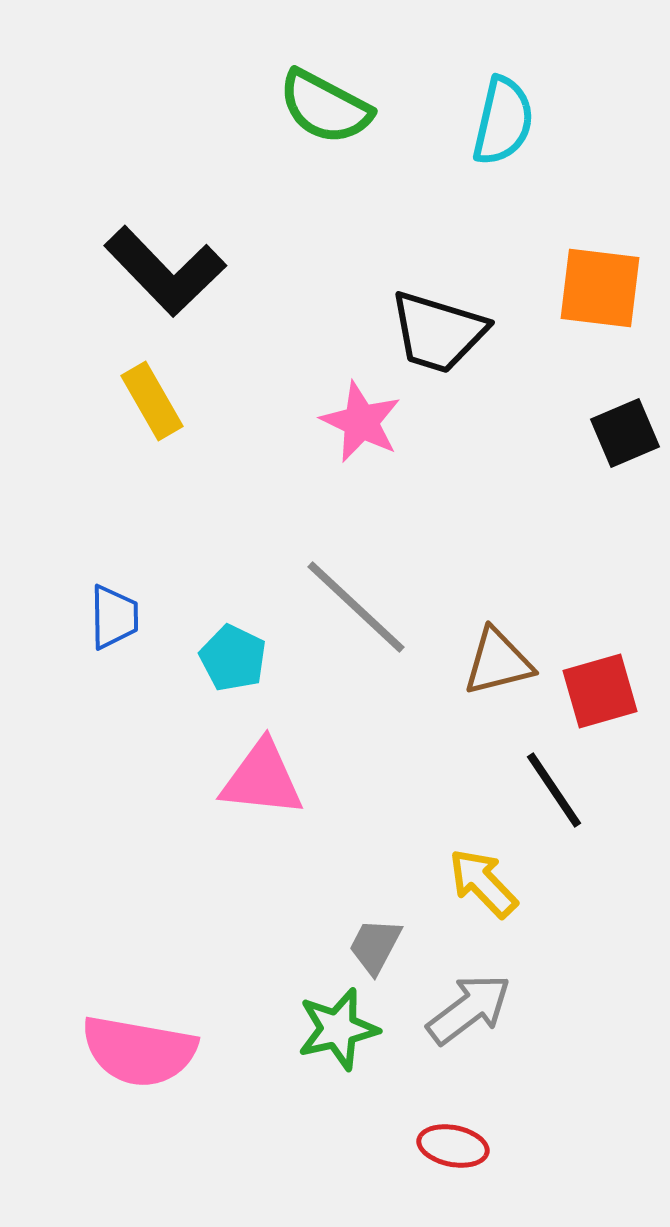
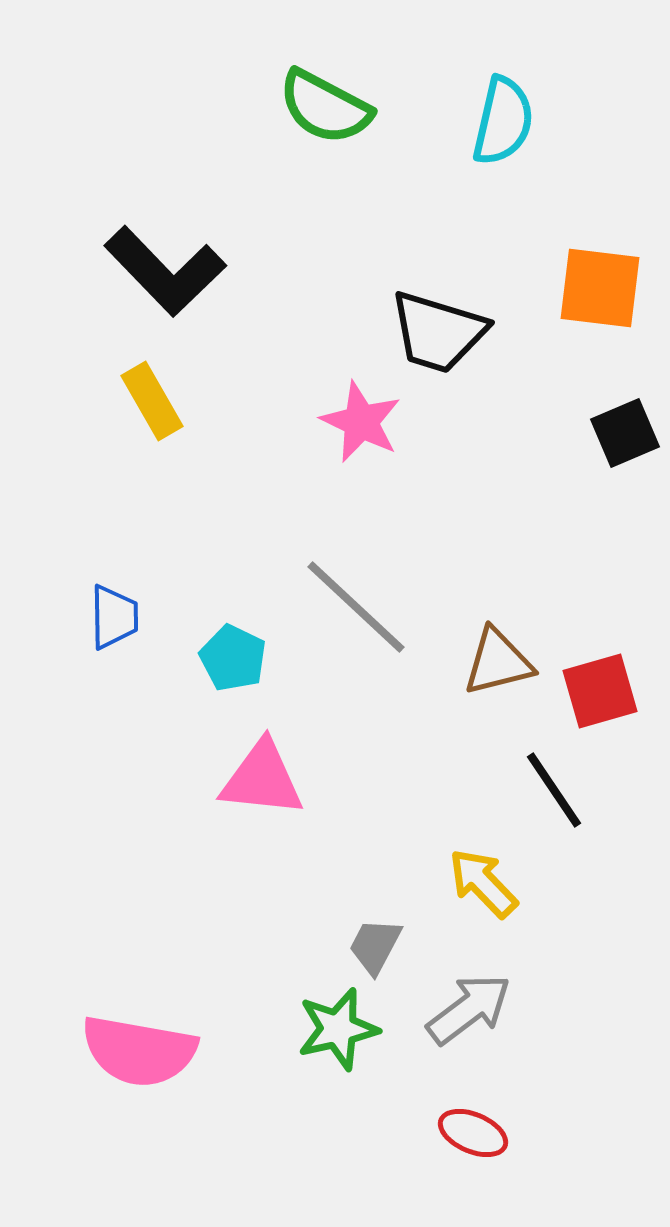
red ellipse: moved 20 px right, 13 px up; rotated 12 degrees clockwise
